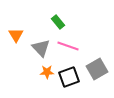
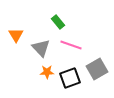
pink line: moved 3 px right, 1 px up
black square: moved 1 px right, 1 px down
